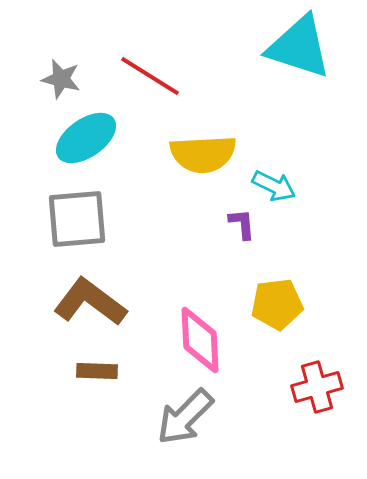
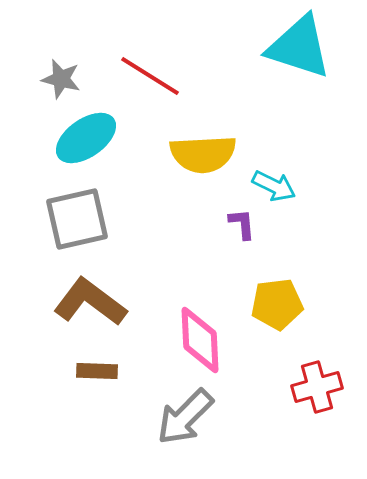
gray square: rotated 8 degrees counterclockwise
